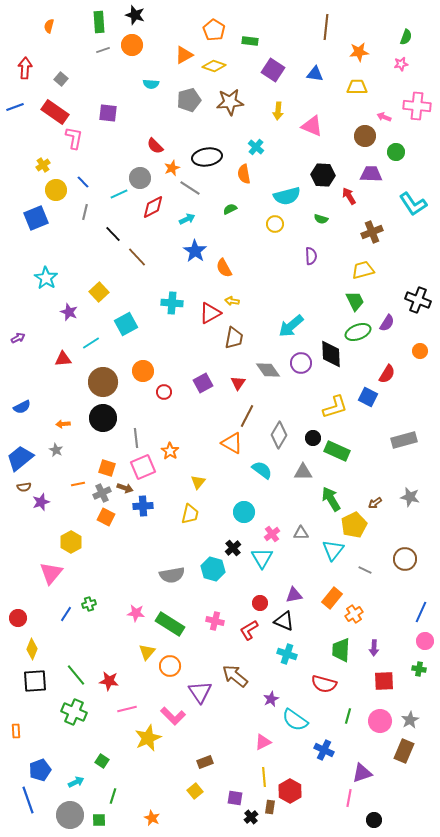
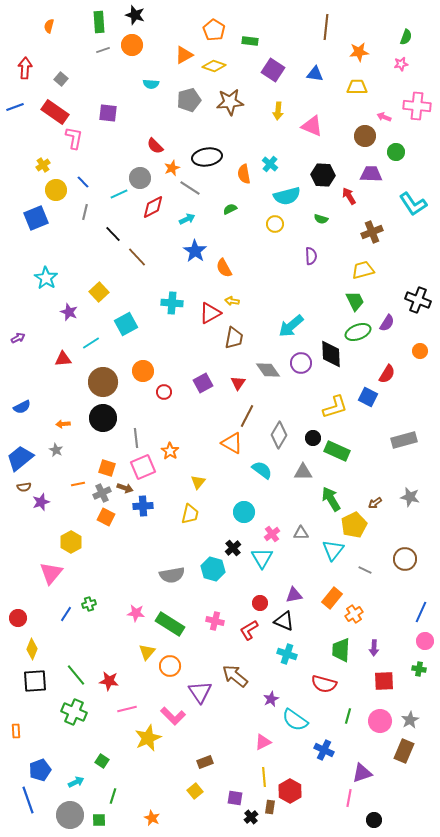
cyan cross at (256, 147): moved 14 px right, 17 px down
